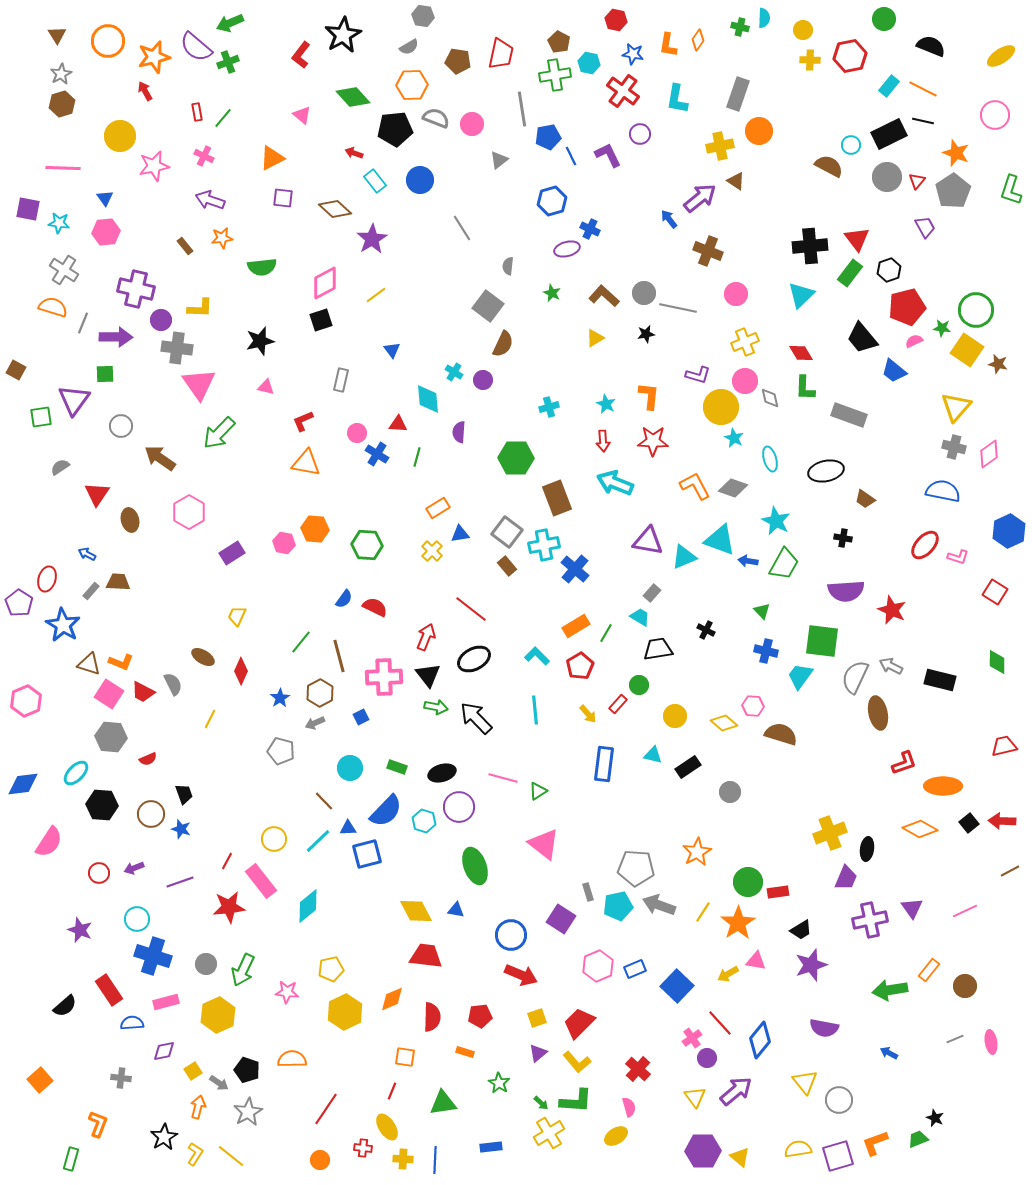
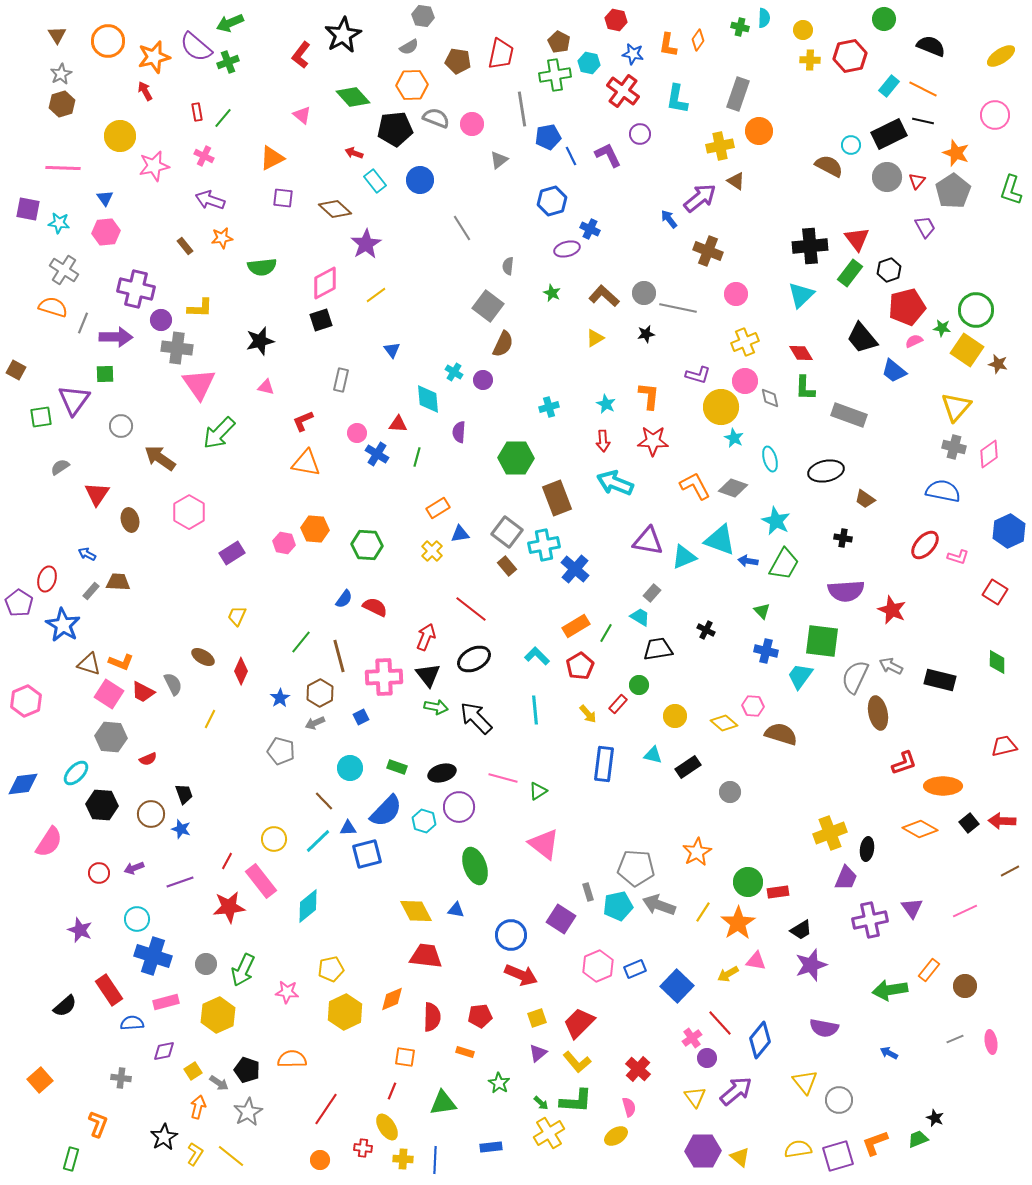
purple star at (372, 239): moved 6 px left, 5 px down
